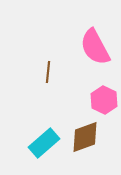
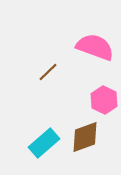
pink semicircle: rotated 138 degrees clockwise
brown line: rotated 40 degrees clockwise
